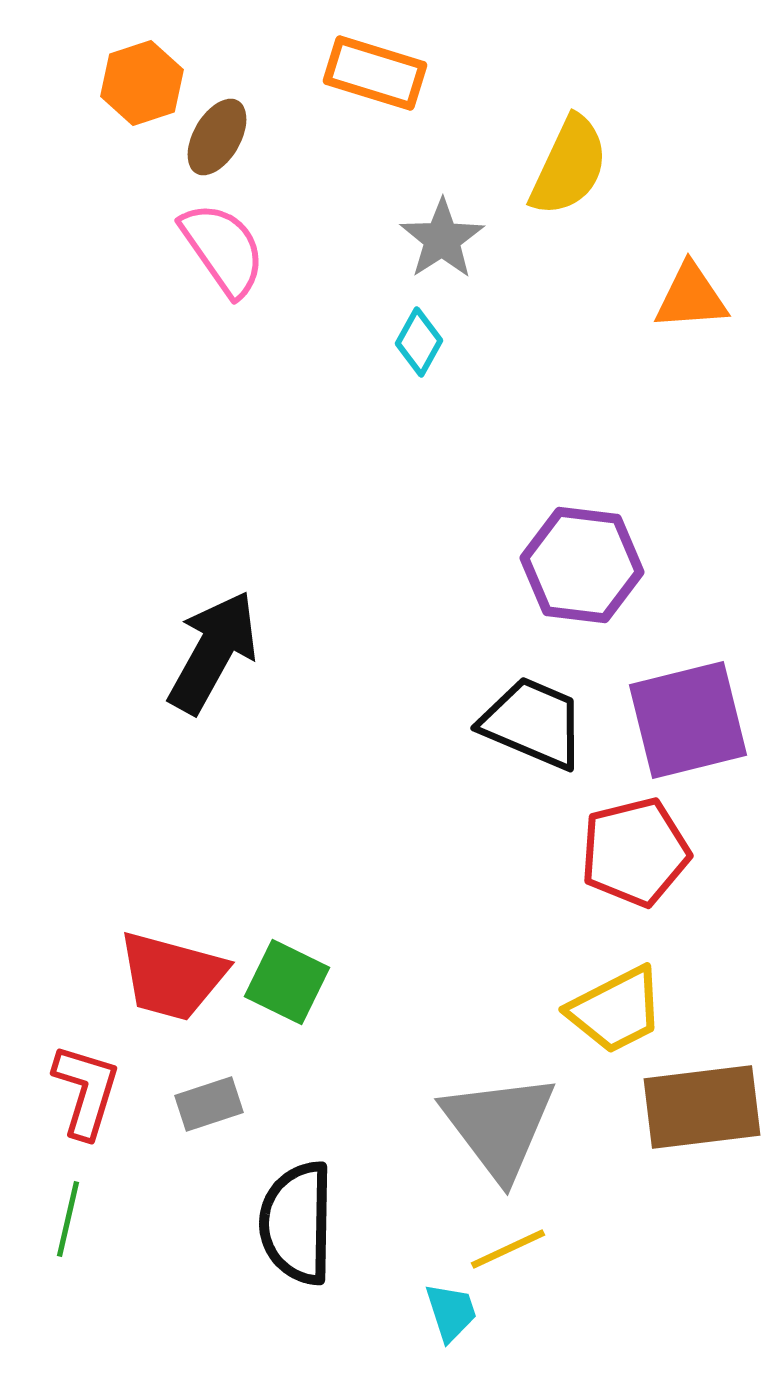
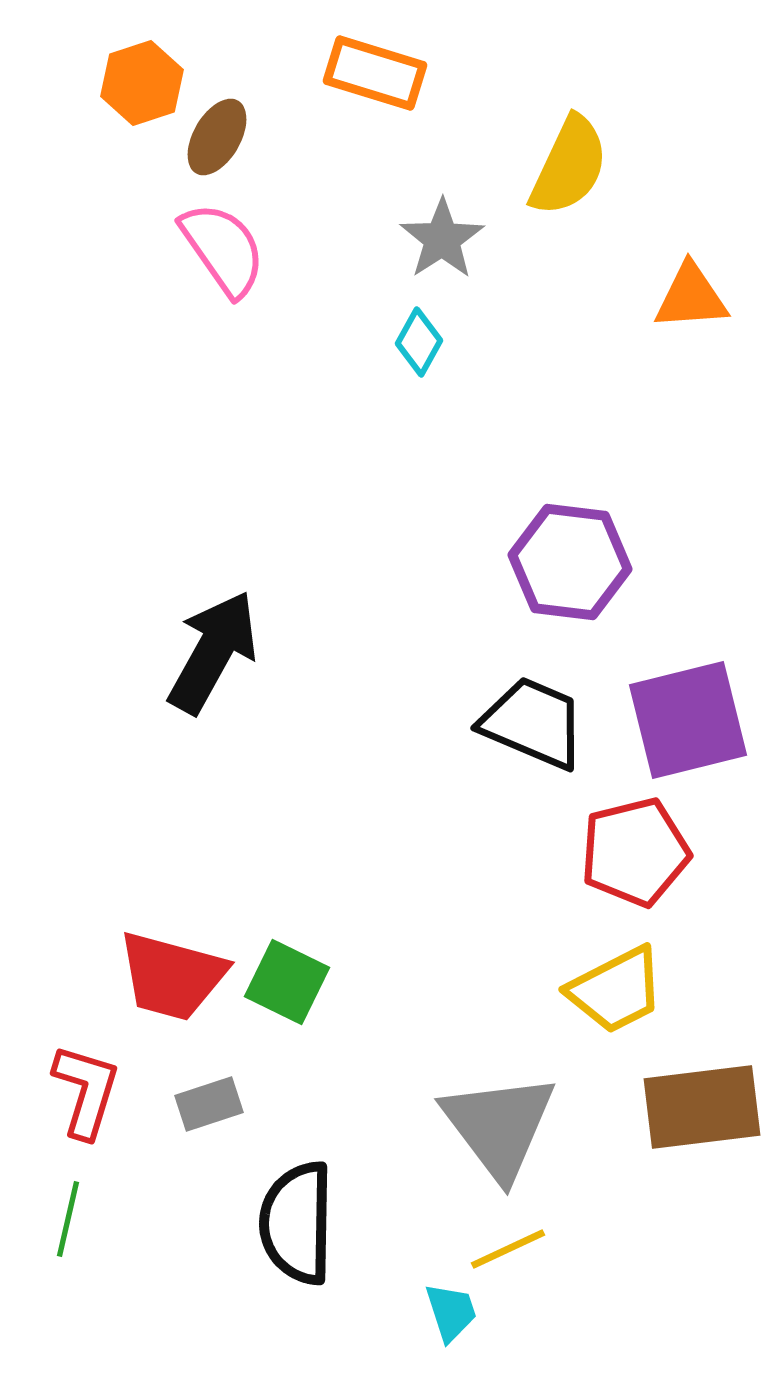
purple hexagon: moved 12 px left, 3 px up
yellow trapezoid: moved 20 px up
